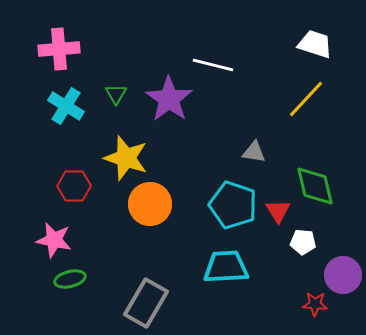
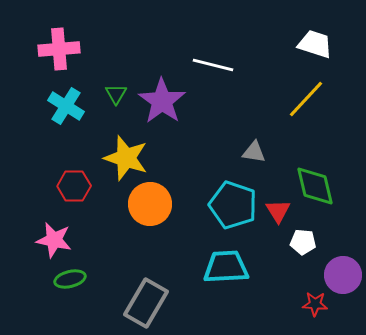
purple star: moved 7 px left, 2 px down
